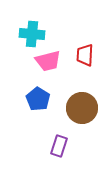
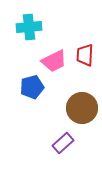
cyan cross: moved 3 px left, 7 px up; rotated 10 degrees counterclockwise
pink trapezoid: moved 6 px right; rotated 12 degrees counterclockwise
blue pentagon: moved 6 px left, 12 px up; rotated 25 degrees clockwise
purple rectangle: moved 4 px right, 3 px up; rotated 30 degrees clockwise
